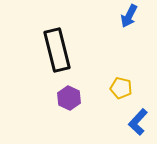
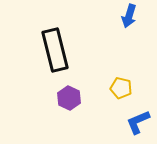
blue arrow: rotated 10 degrees counterclockwise
black rectangle: moved 2 px left
blue L-shape: rotated 24 degrees clockwise
